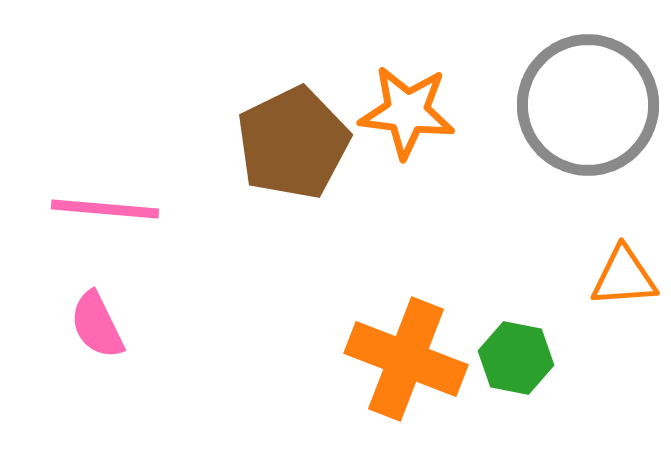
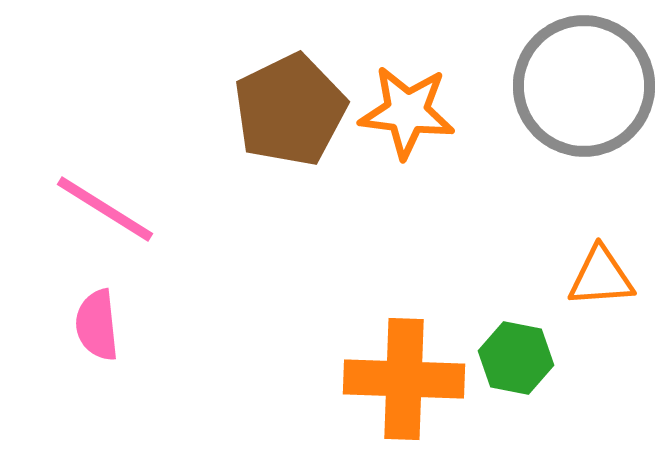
gray circle: moved 4 px left, 19 px up
brown pentagon: moved 3 px left, 33 px up
pink line: rotated 27 degrees clockwise
orange triangle: moved 23 px left
pink semicircle: rotated 20 degrees clockwise
orange cross: moved 2 px left, 20 px down; rotated 19 degrees counterclockwise
